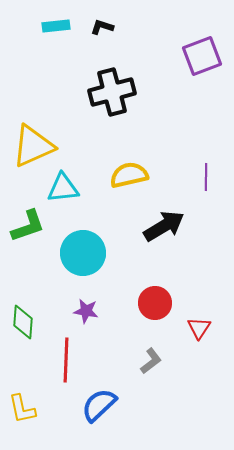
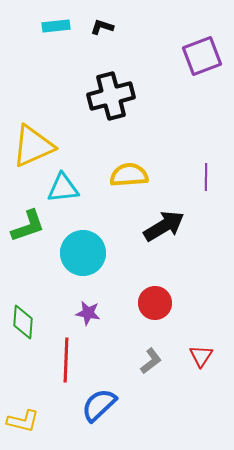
black cross: moved 1 px left, 4 px down
yellow semicircle: rotated 9 degrees clockwise
purple star: moved 2 px right, 2 px down
red triangle: moved 2 px right, 28 px down
yellow L-shape: moved 1 px right, 12 px down; rotated 64 degrees counterclockwise
